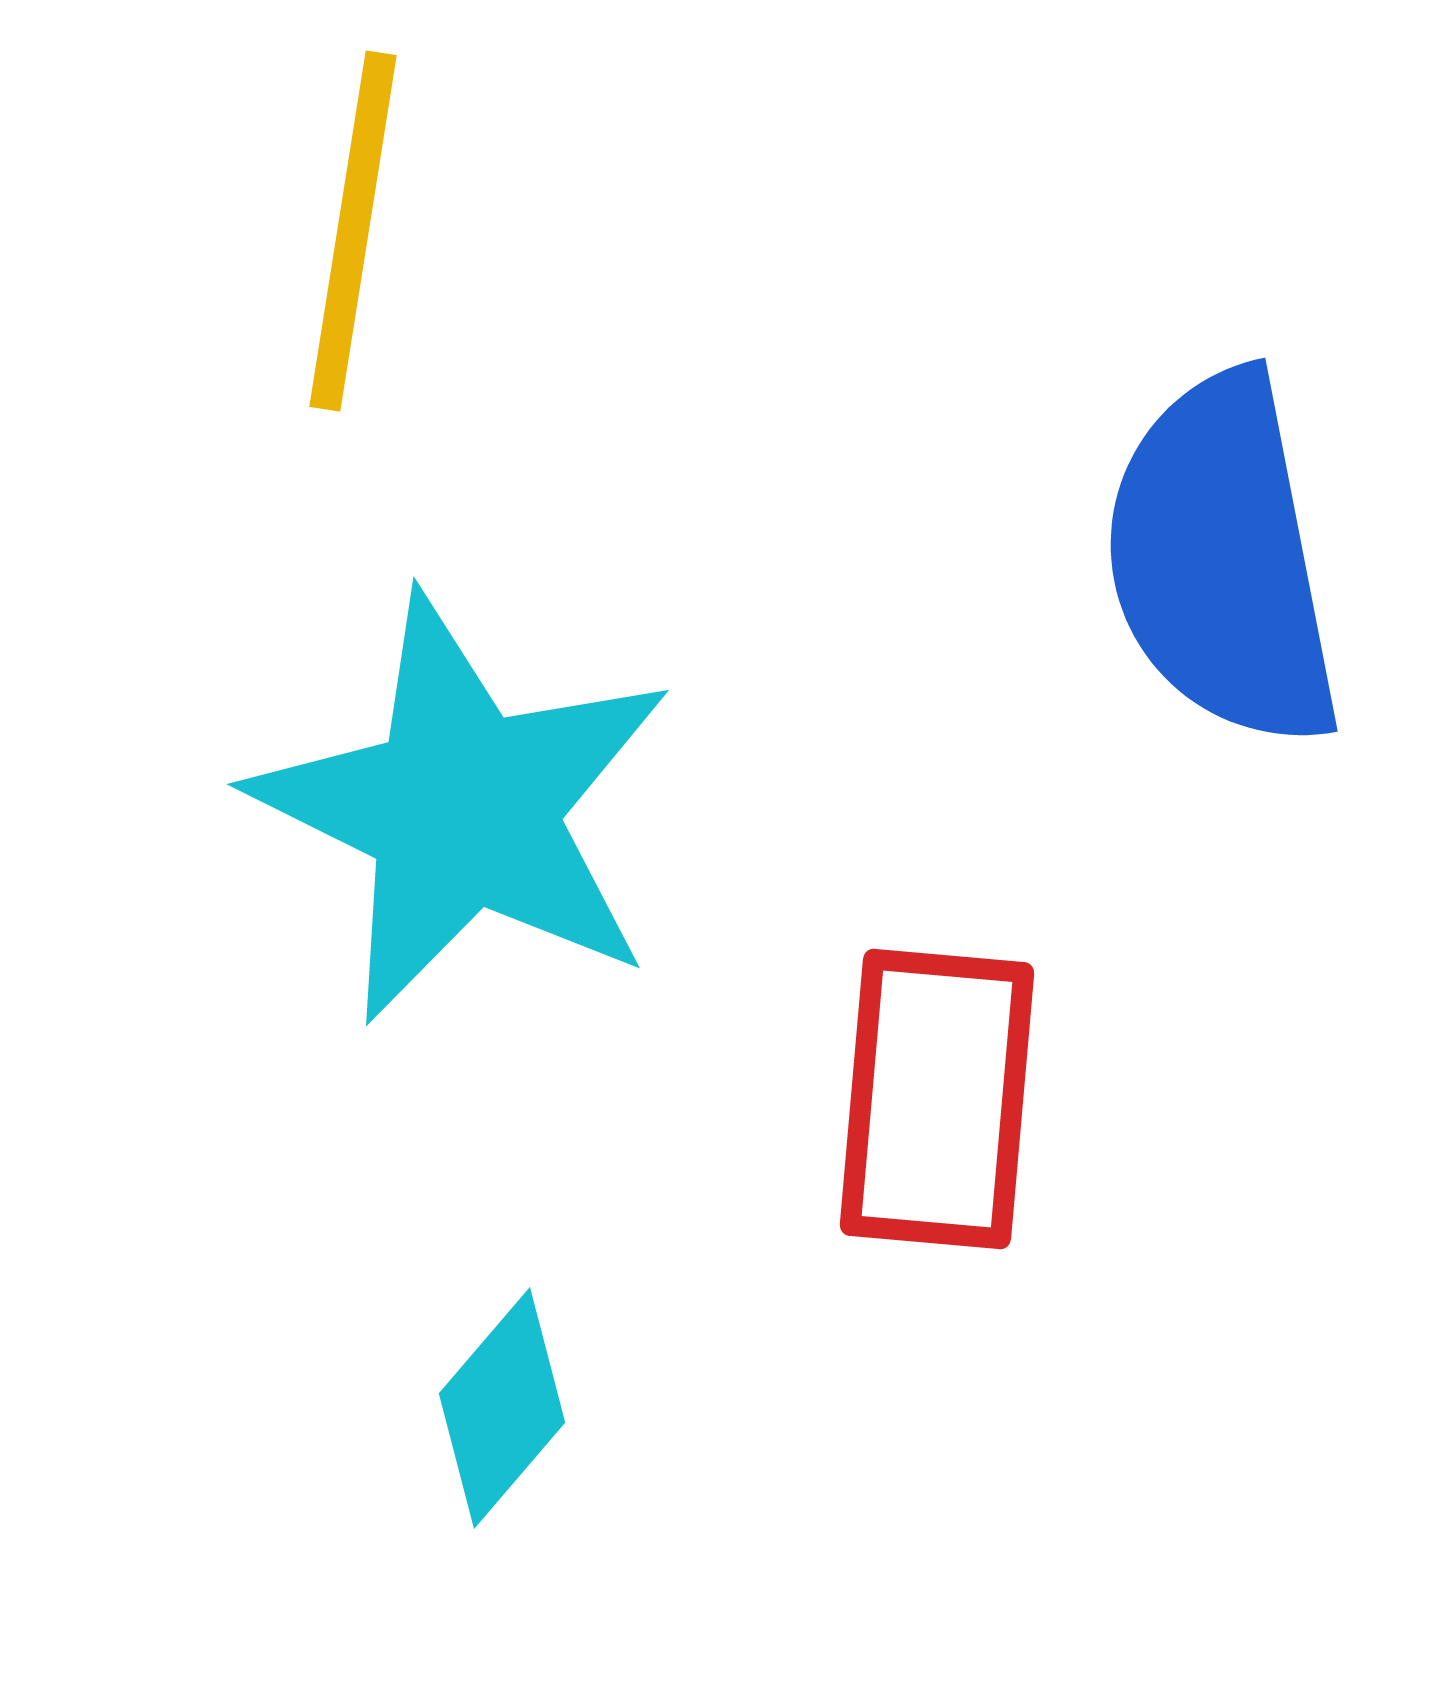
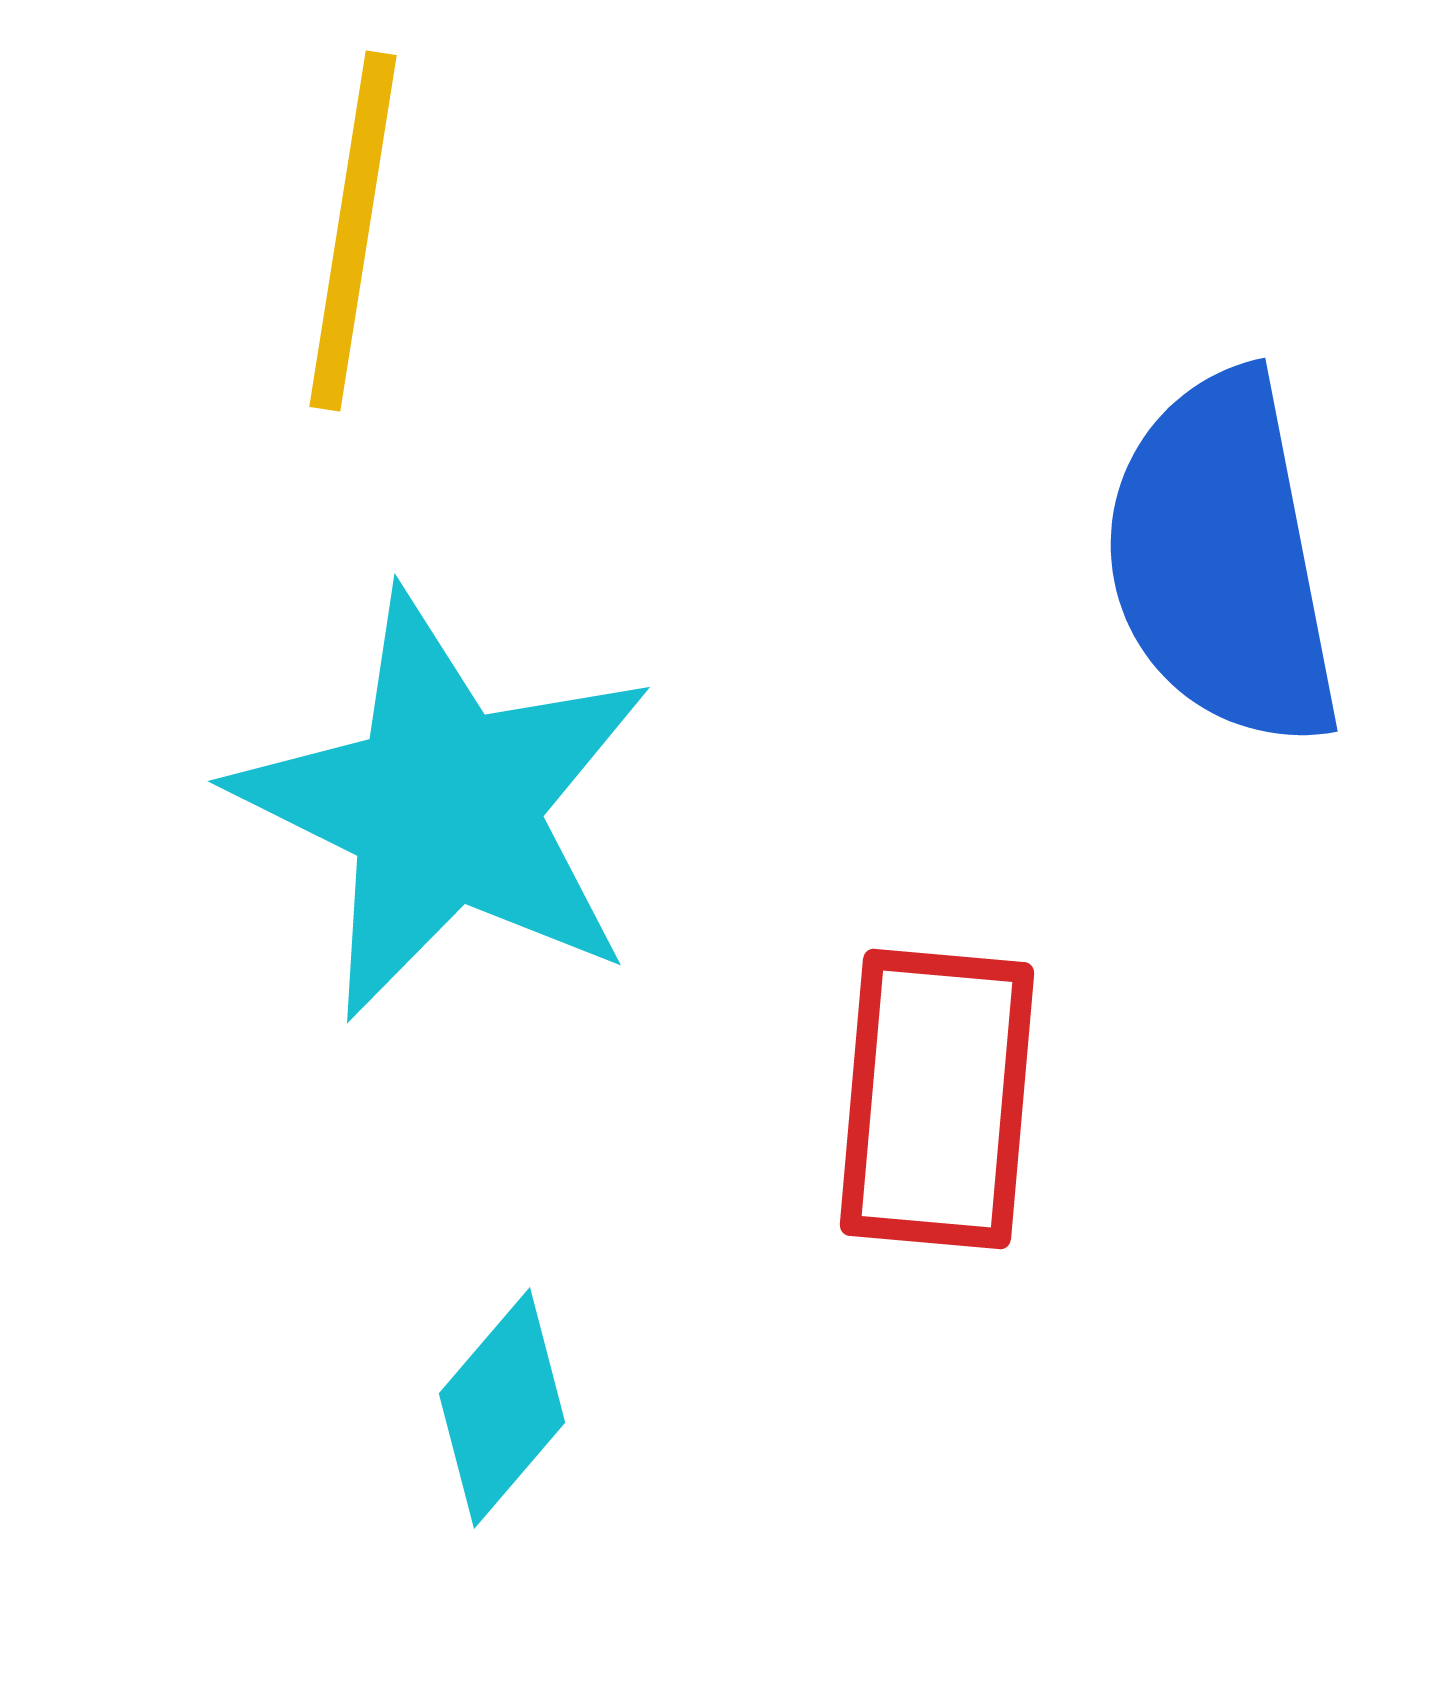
cyan star: moved 19 px left, 3 px up
